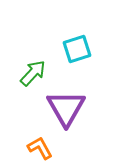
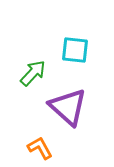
cyan square: moved 2 px left, 1 px down; rotated 24 degrees clockwise
purple triangle: moved 2 px right, 1 px up; rotated 18 degrees counterclockwise
